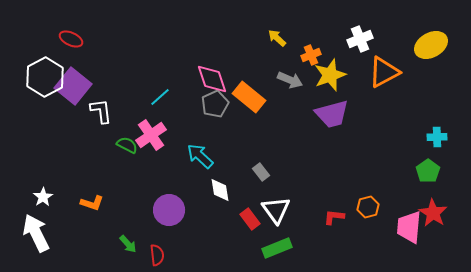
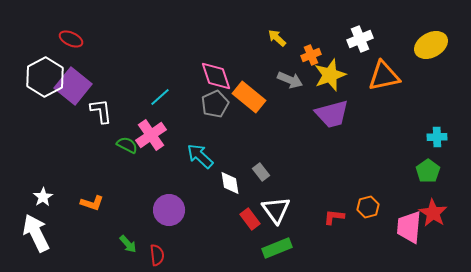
orange triangle: moved 4 px down; rotated 16 degrees clockwise
pink diamond: moved 4 px right, 3 px up
white diamond: moved 10 px right, 7 px up
